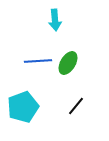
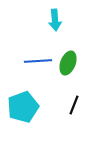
green ellipse: rotated 10 degrees counterclockwise
black line: moved 2 px left, 1 px up; rotated 18 degrees counterclockwise
